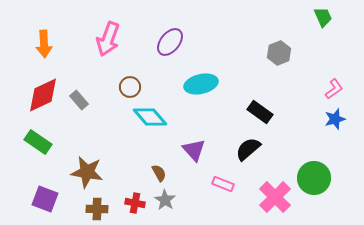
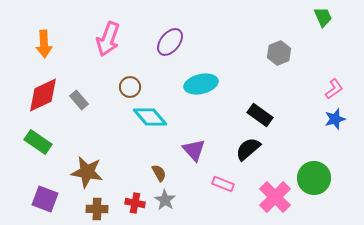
black rectangle: moved 3 px down
